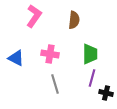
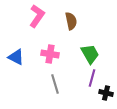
pink L-shape: moved 3 px right
brown semicircle: moved 3 px left, 1 px down; rotated 18 degrees counterclockwise
green trapezoid: rotated 30 degrees counterclockwise
blue triangle: moved 1 px up
